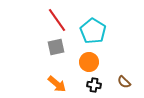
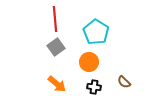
red line: moved 2 px left, 1 px up; rotated 30 degrees clockwise
cyan pentagon: moved 3 px right, 1 px down
gray square: rotated 24 degrees counterclockwise
black cross: moved 2 px down
